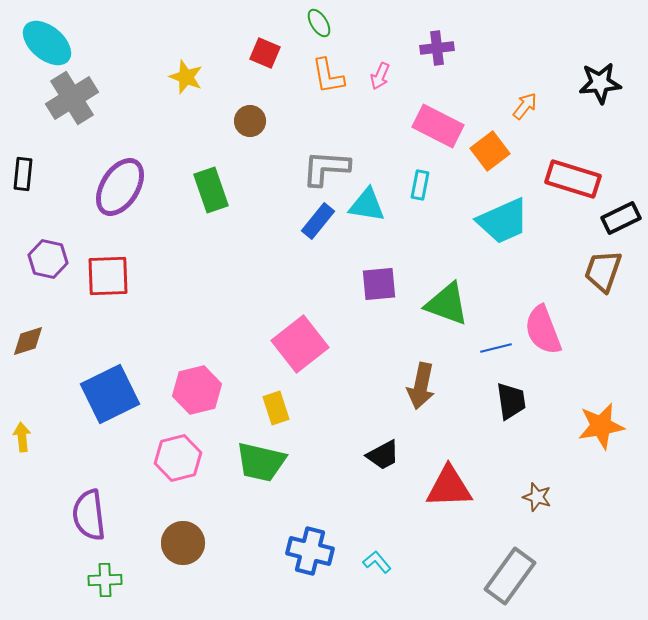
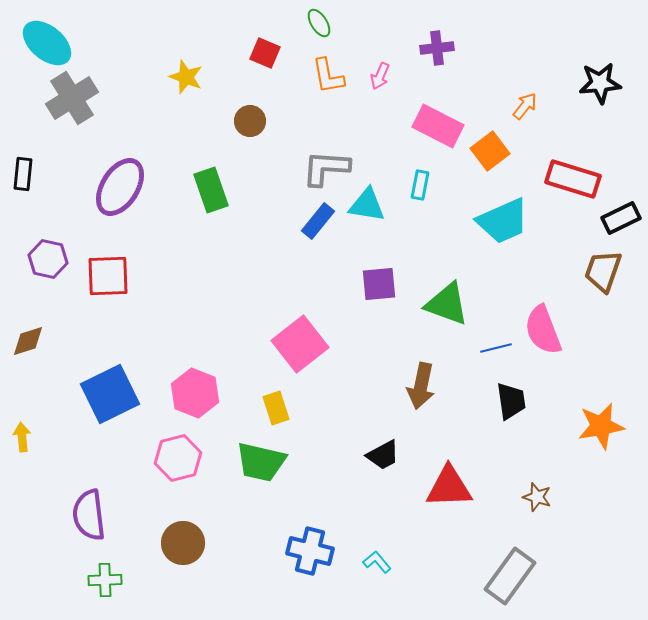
pink hexagon at (197, 390): moved 2 px left, 3 px down; rotated 24 degrees counterclockwise
